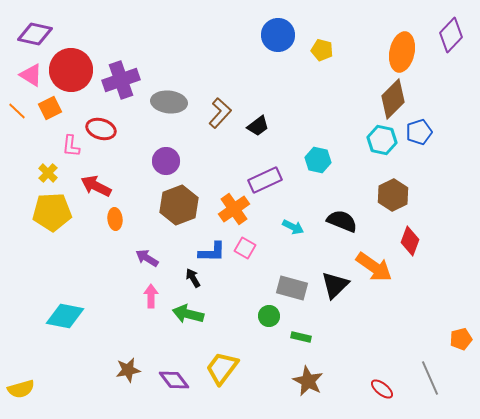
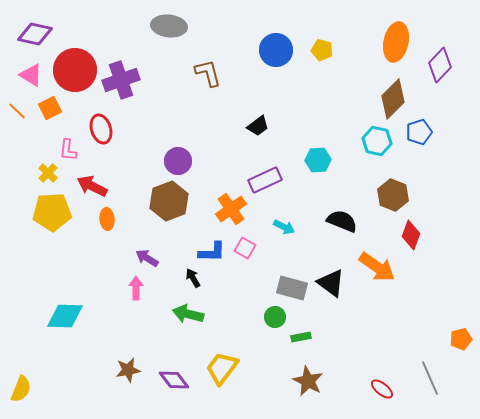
blue circle at (278, 35): moved 2 px left, 15 px down
purple diamond at (451, 35): moved 11 px left, 30 px down
orange ellipse at (402, 52): moved 6 px left, 10 px up
red circle at (71, 70): moved 4 px right
gray ellipse at (169, 102): moved 76 px up
brown L-shape at (220, 113): moved 12 px left, 40 px up; rotated 56 degrees counterclockwise
red ellipse at (101, 129): rotated 56 degrees clockwise
cyan hexagon at (382, 140): moved 5 px left, 1 px down
pink L-shape at (71, 146): moved 3 px left, 4 px down
cyan hexagon at (318, 160): rotated 15 degrees counterclockwise
purple circle at (166, 161): moved 12 px right
red arrow at (96, 186): moved 4 px left
brown hexagon at (393, 195): rotated 12 degrees counterclockwise
brown hexagon at (179, 205): moved 10 px left, 4 px up
orange cross at (234, 209): moved 3 px left
orange ellipse at (115, 219): moved 8 px left
cyan arrow at (293, 227): moved 9 px left
red diamond at (410, 241): moved 1 px right, 6 px up
orange arrow at (374, 267): moved 3 px right
black triangle at (335, 285): moved 4 px left, 2 px up; rotated 40 degrees counterclockwise
pink arrow at (151, 296): moved 15 px left, 8 px up
cyan diamond at (65, 316): rotated 9 degrees counterclockwise
green circle at (269, 316): moved 6 px right, 1 px down
green rectangle at (301, 337): rotated 24 degrees counterclockwise
yellow semicircle at (21, 389): rotated 52 degrees counterclockwise
